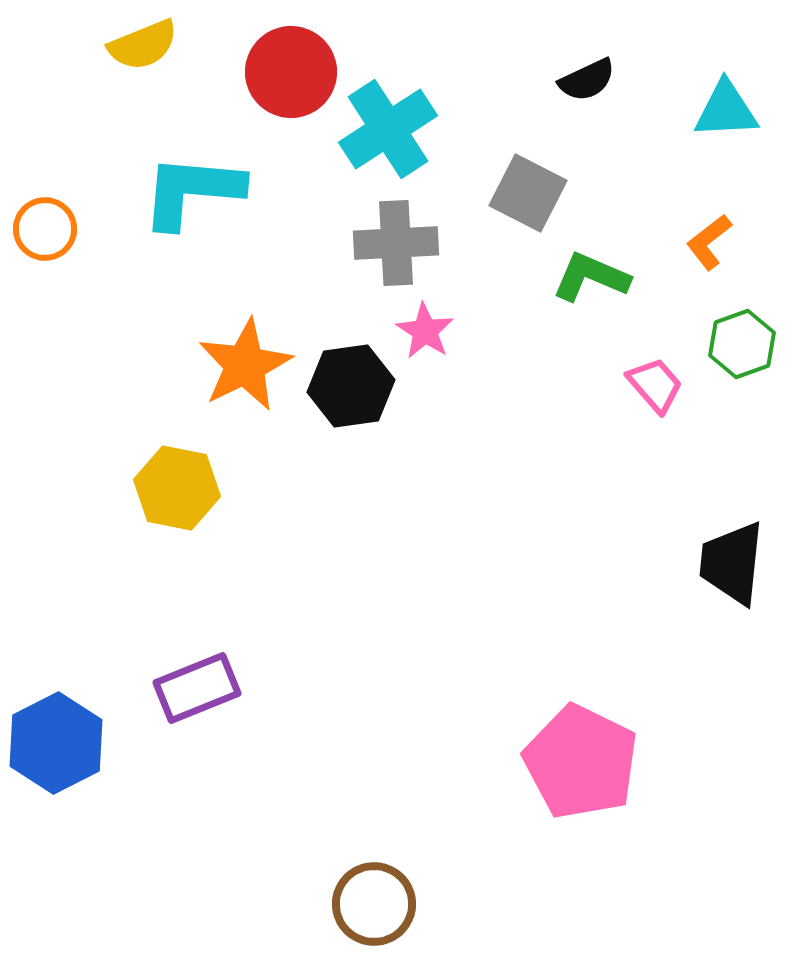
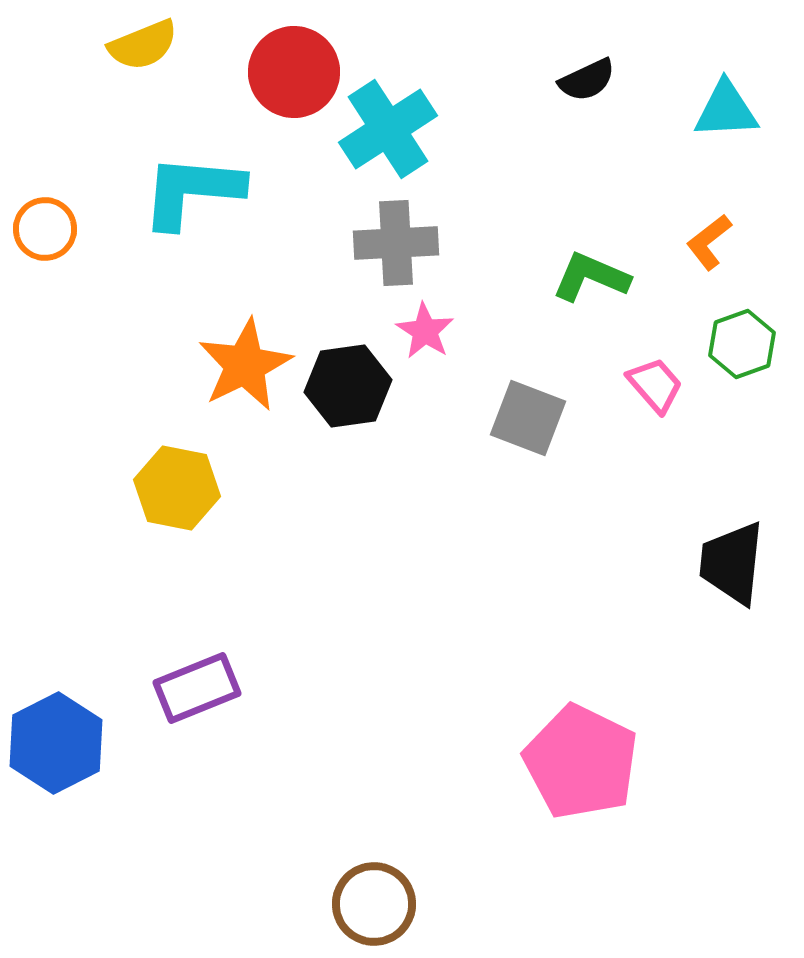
red circle: moved 3 px right
gray square: moved 225 px down; rotated 6 degrees counterclockwise
black hexagon: moved 3 px left
